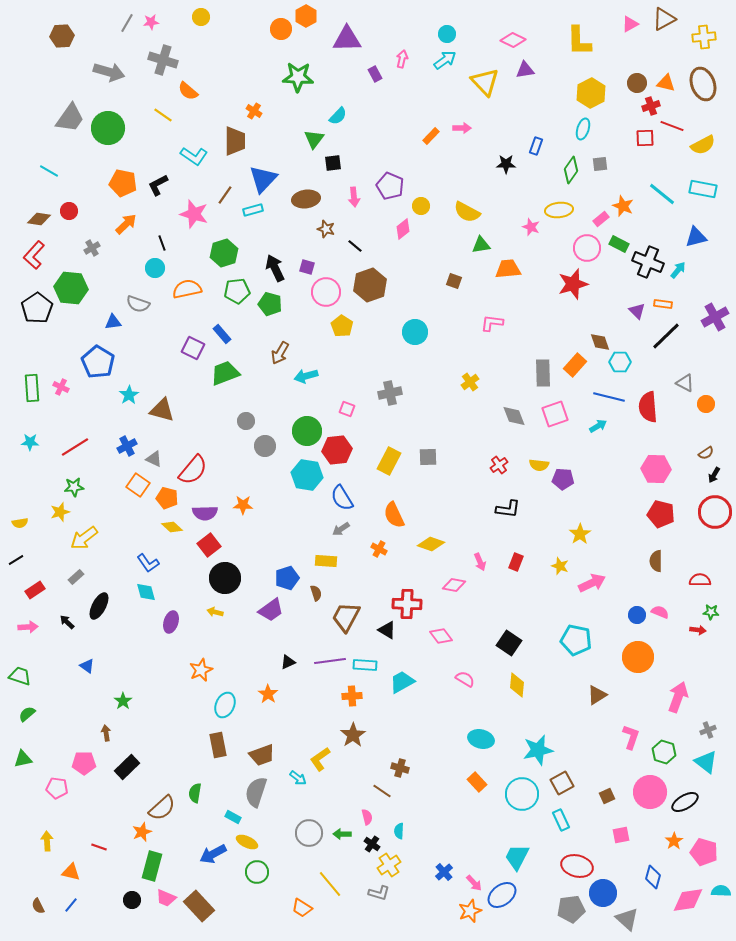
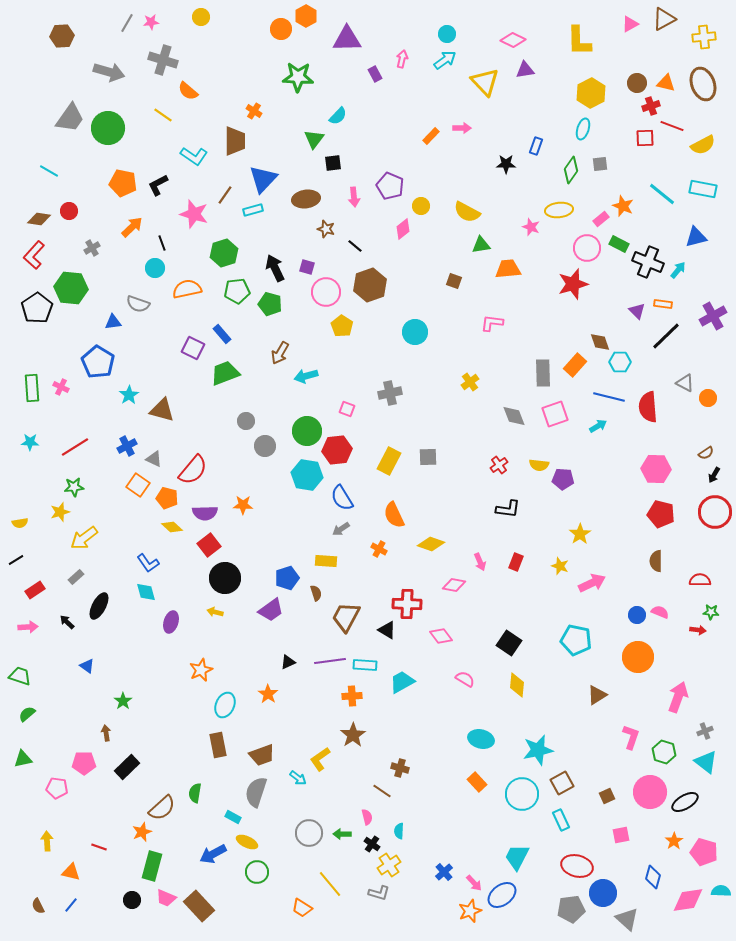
orange arrow at (126, 224): moved 6 px right, 3 px down
purple cross at (715, 317): moved 2 px left, 1 px up
orange circle at (706, 404): moved 2 px right, 6 px up
gray cross at (708, 730): moved 3 px left, 1 px down
